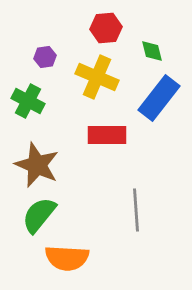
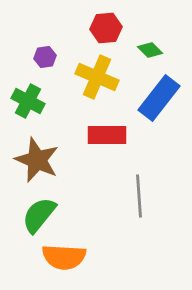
green diamond: moved 2 px left, 1 px up; rotated 30 degrees counterclockwise
brown star: moved 5 px up
gray line: moved 3 px right, 14 px up
orange semicircle: moved 3 px left, 1 px up
